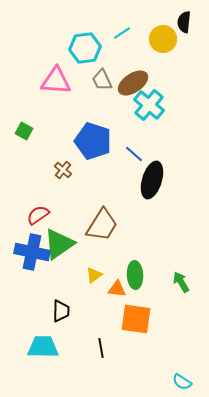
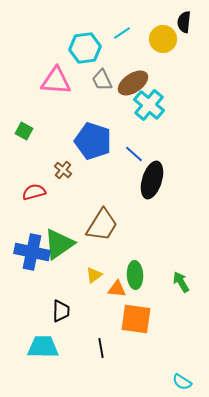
red semicircle: moved 4 px left, 23 px up; rotated 20 degrees clockwise
